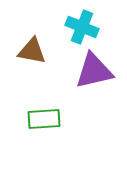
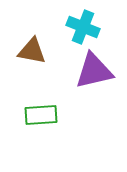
cyan cross: moved 1 px right
green rectangle: moved 3 px left, 4 px up
